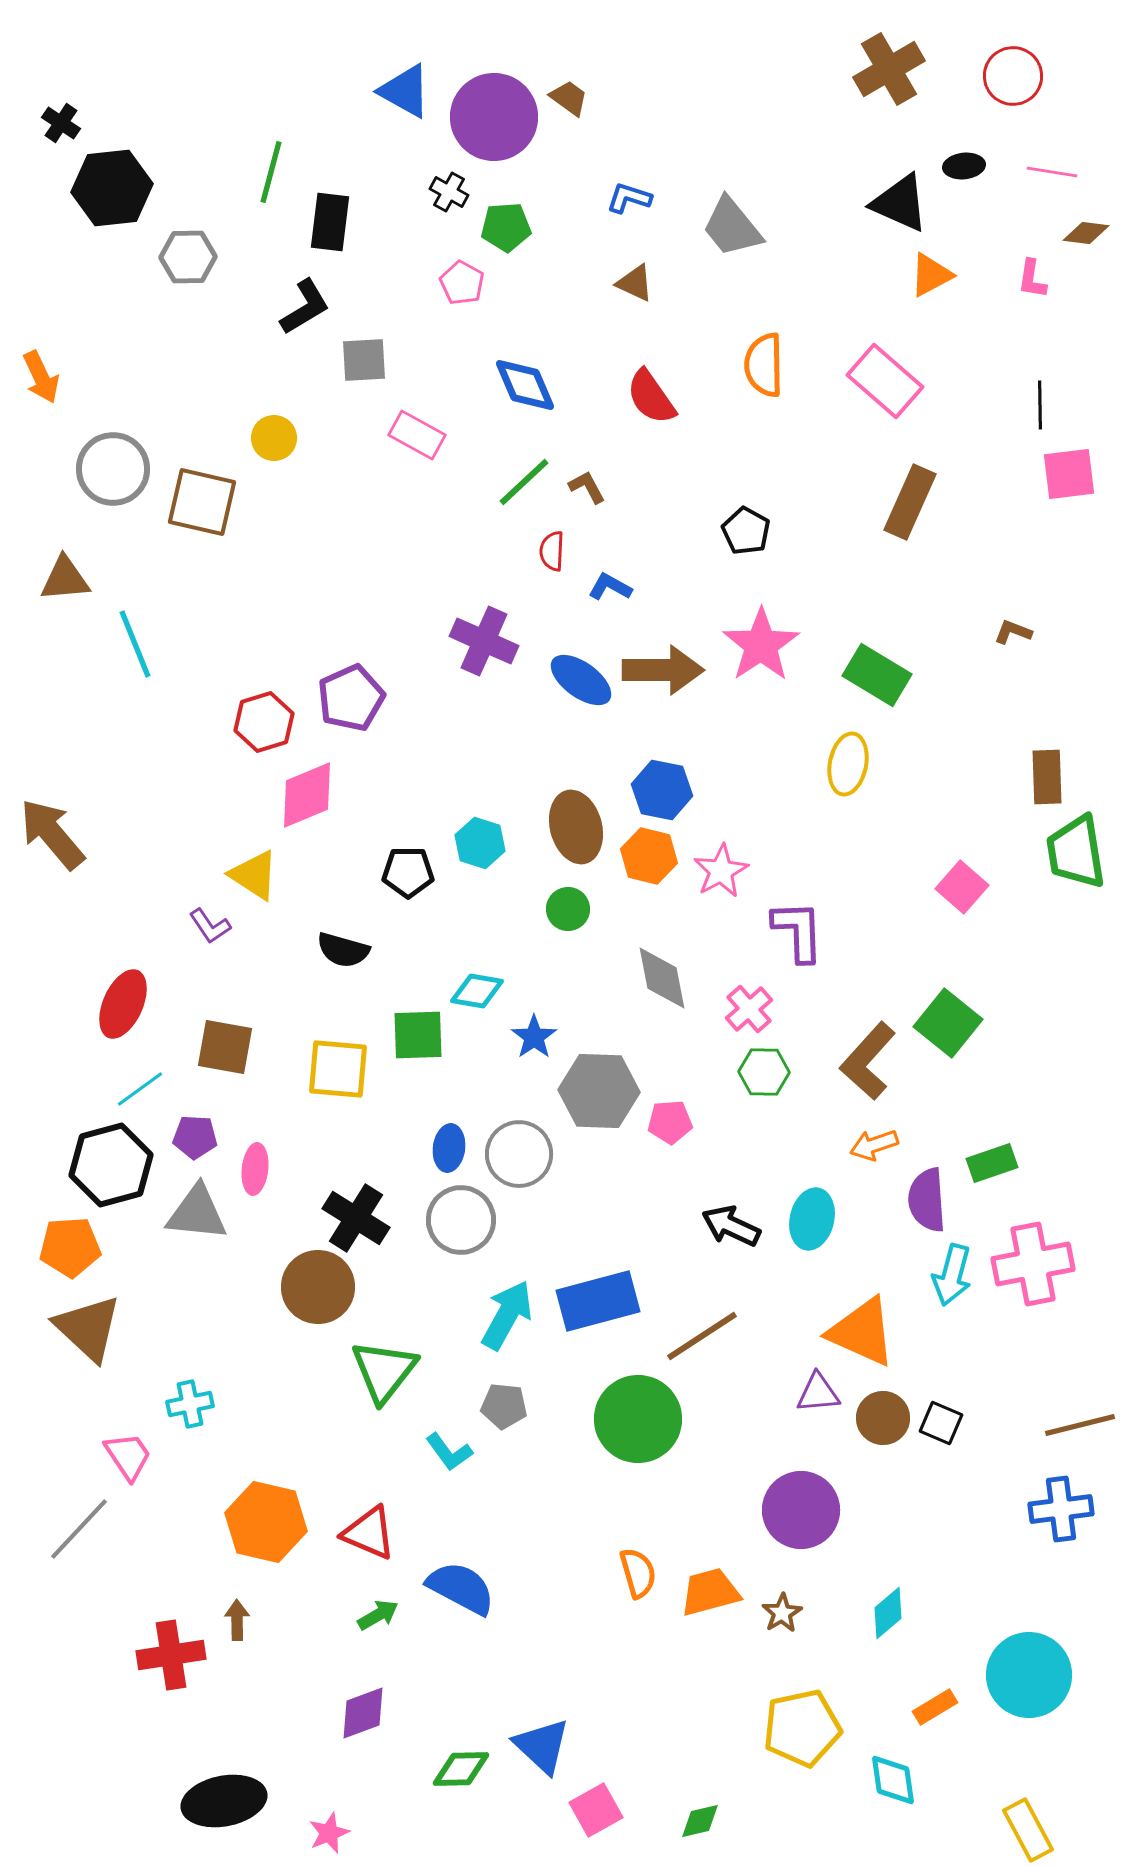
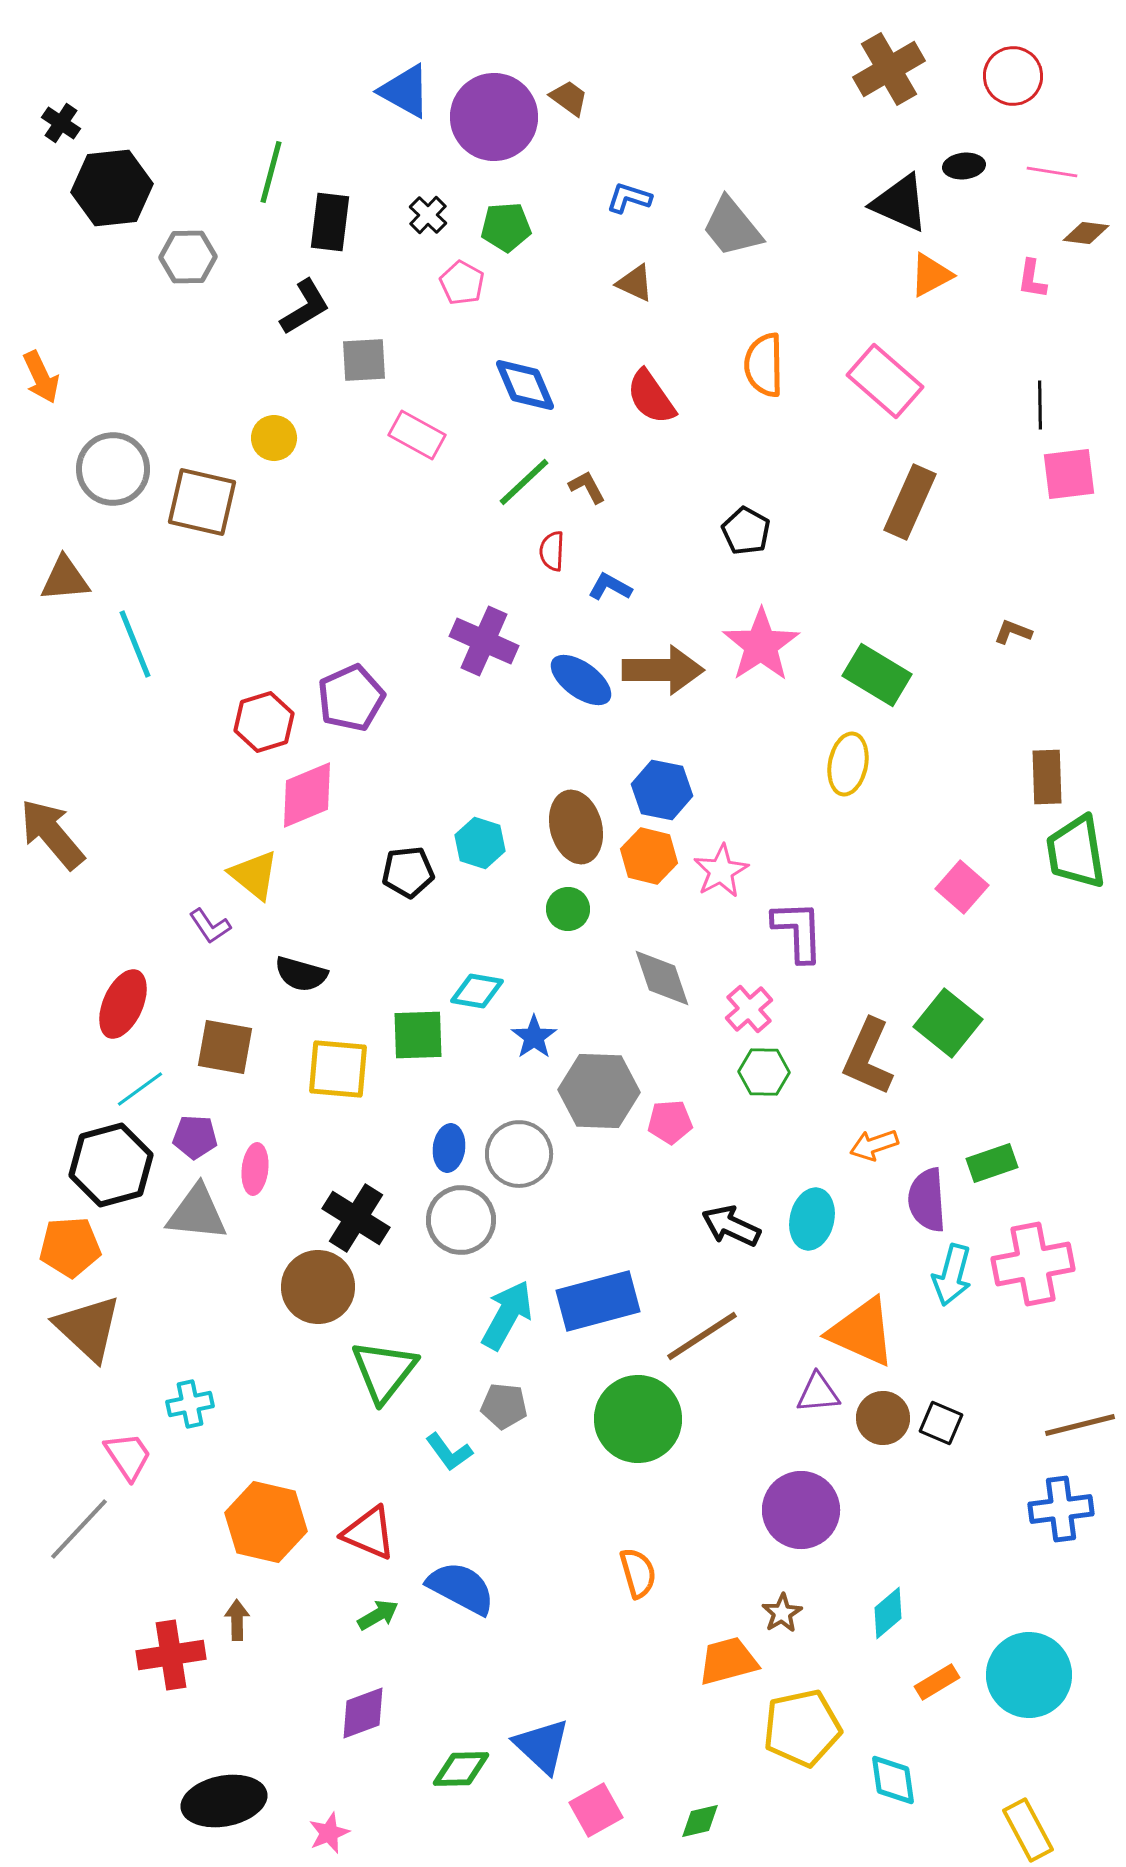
black cross at (449, 192): moved 21 px left, 23 px down; rotated 15 degrees clockwise
black pentagon at (408, 872): rotated 6 degrees counterclockwise
yellow triangle at (254, 875): rotated 6 degrees clockwise
black semicircle at (343, 950): moved 42 px left, 24 px down
gray diamond at (662, 978): rotated 8 degrees counterclockwise
brown L-shape at (868, 1061): moved 4 px up; rotated 18 degrees counterclockwise
orange trapezoid at (710, 1592): moved 18 px right, 69 px down
orange rectangle at (935, 1707): moved 2 px right, 25 px up
